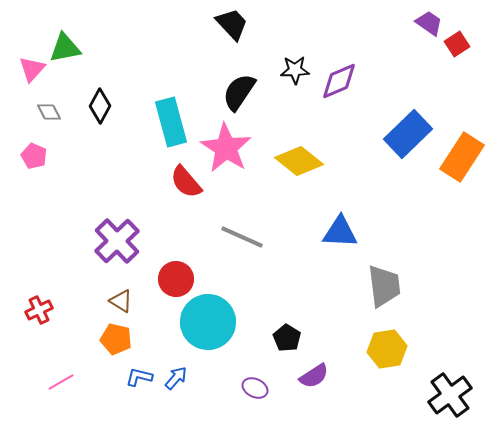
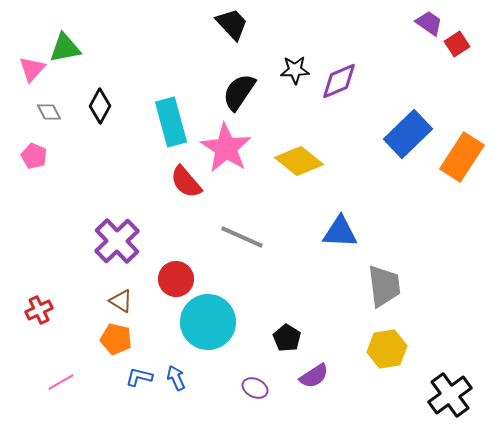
blue arrow: rotated 65 degrees counterclockwise
